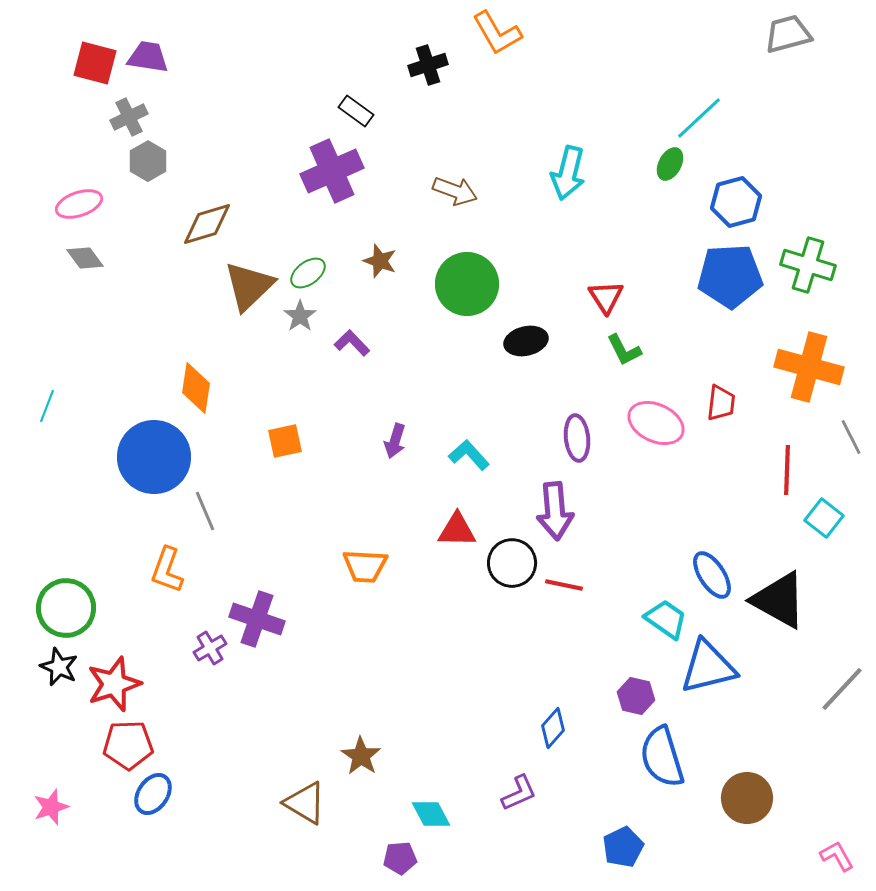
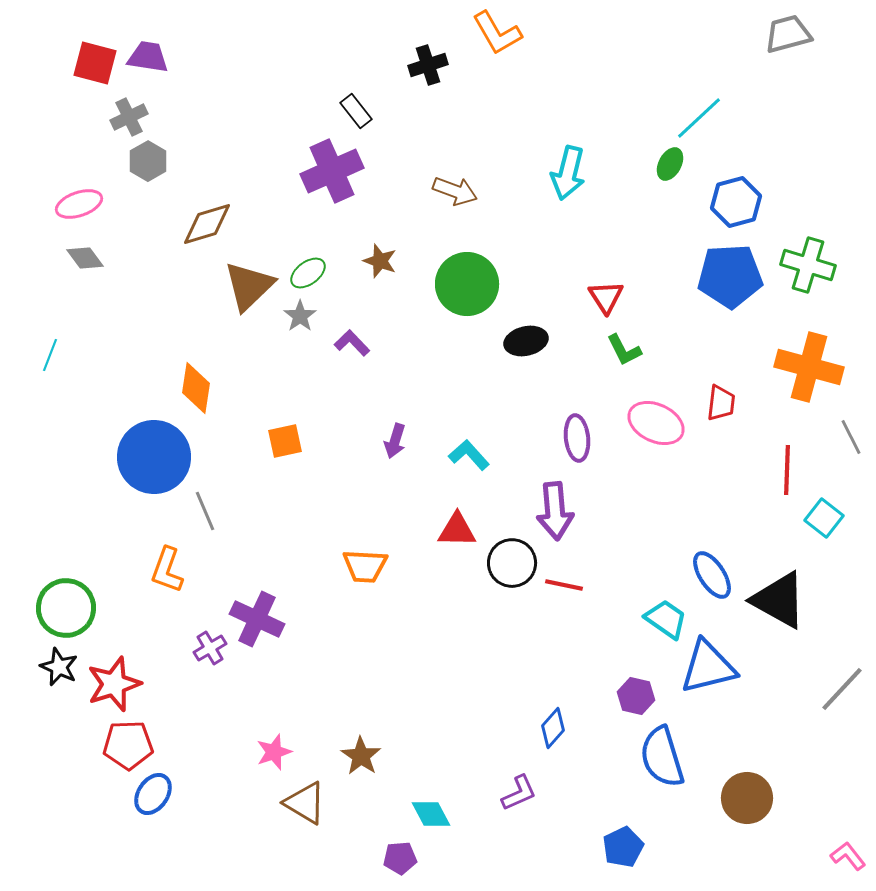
black rectangle at (356, 111): rotated 16 degrees clockwise
cyan line at (47, 406): moved 3 px right, 51 px up
purple cross at (257, 619): rotated 6 degrees clockwise
pink star at (51, 807): moved 223 px right, 55 px up
pink L-shape at (837, 856): moved 11 px right; rotated 9 degrees counterclockwise
